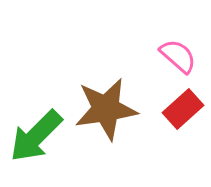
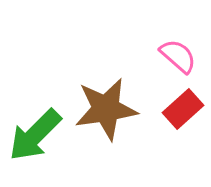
green arrow: moved 1 px left, 1 px up
